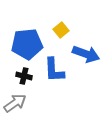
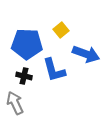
blue pentagon: rotated 8 degrees clockwise
blue L-shape: rotated 12 degrees counterclockwise
gray arrow: rotated 80 degrees counterclockwise
